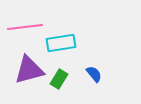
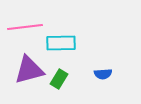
cyan rectangle: rotated 8 degrees clockwise
blue semicircle: moved 9 px right; rotated 126 degrees clockwise
